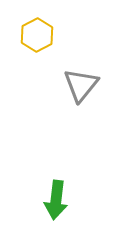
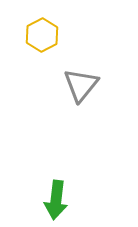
yellow hexagon: moved 5 px right
